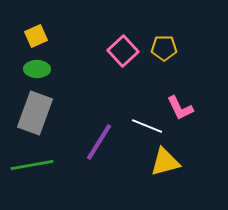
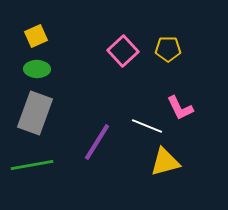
yellow pentagon: moved 4 px right, 1 px down
purple line: moved 2 px left
